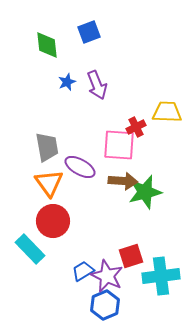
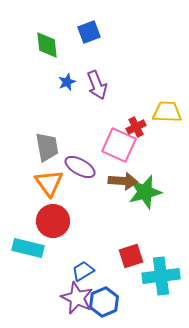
pink square: rotated 20 degrees clockwise
cyan rectangle: moved 2 px left, 1 px up; rotated 32 degrees counterclockwise
purple star: moved 30 px left, 22 px down
blue hexagon: moved 1 px left, 3 px up
